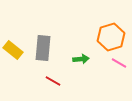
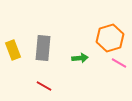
orange hexagon: moved 1 px left, 1 px down
yellow rectangle: rotated 30 degrees clockwise
green arrow: moved 1 px left, 1 px up
red line: moved 9 px left, 5 px down
